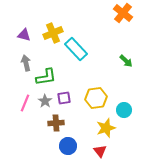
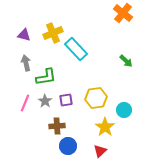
purple square: moved 2 px right, 2 px down
brown cross: moved 1 px right, 3 px down
yellow star: moved 1 px left, 1 px up; rotated 18 degrees counterclockwise
red triangle: rotated 24 degrees clockwise
